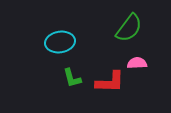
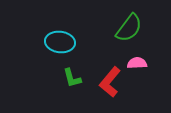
cyan ellipse: rotated 16 degrees clockwise
red L-shape: rotated 128 degrees clockwise
